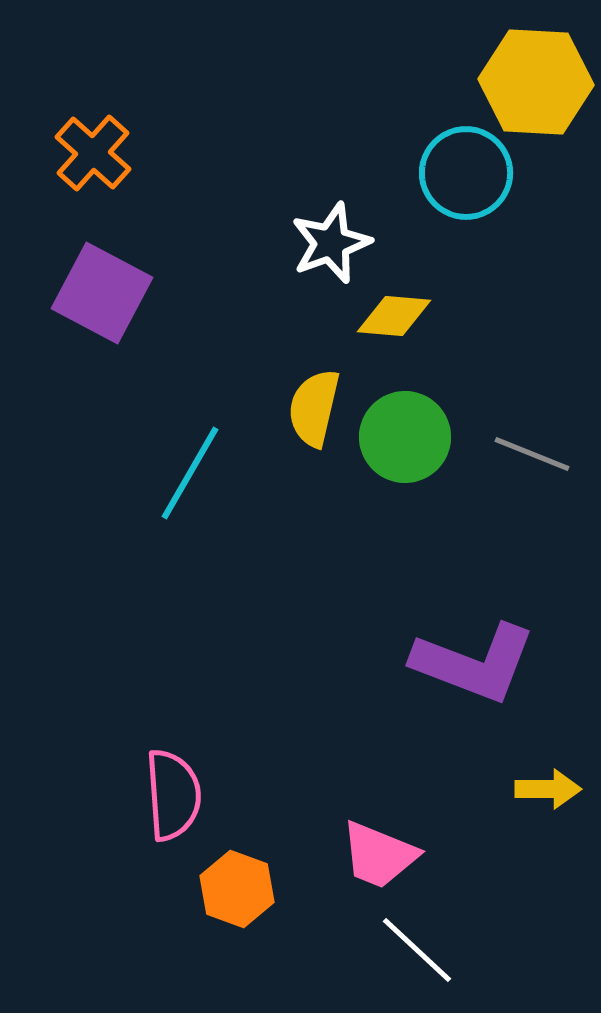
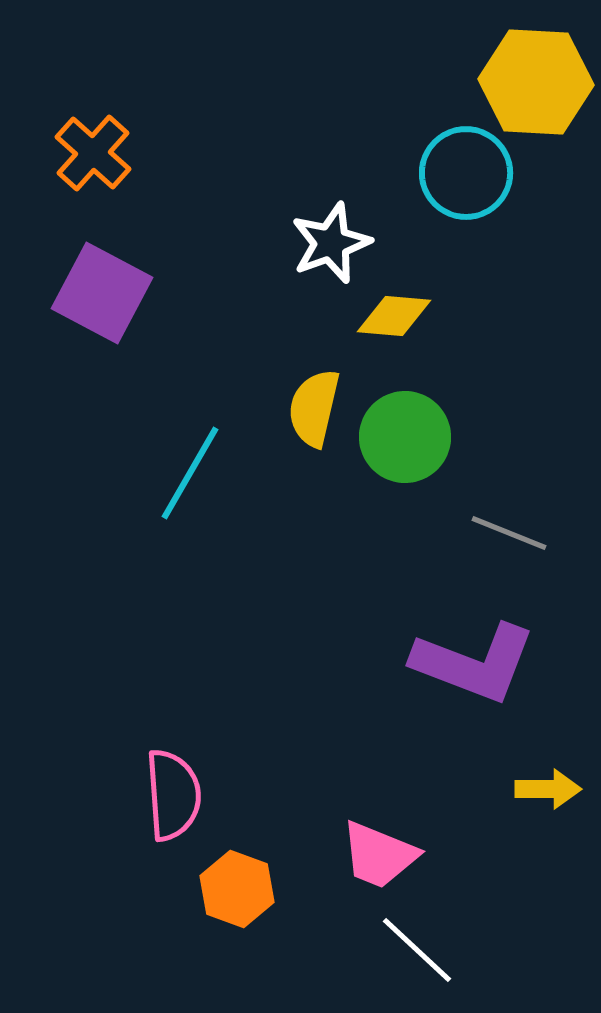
gray line: moved 23 px left, 79 px down
